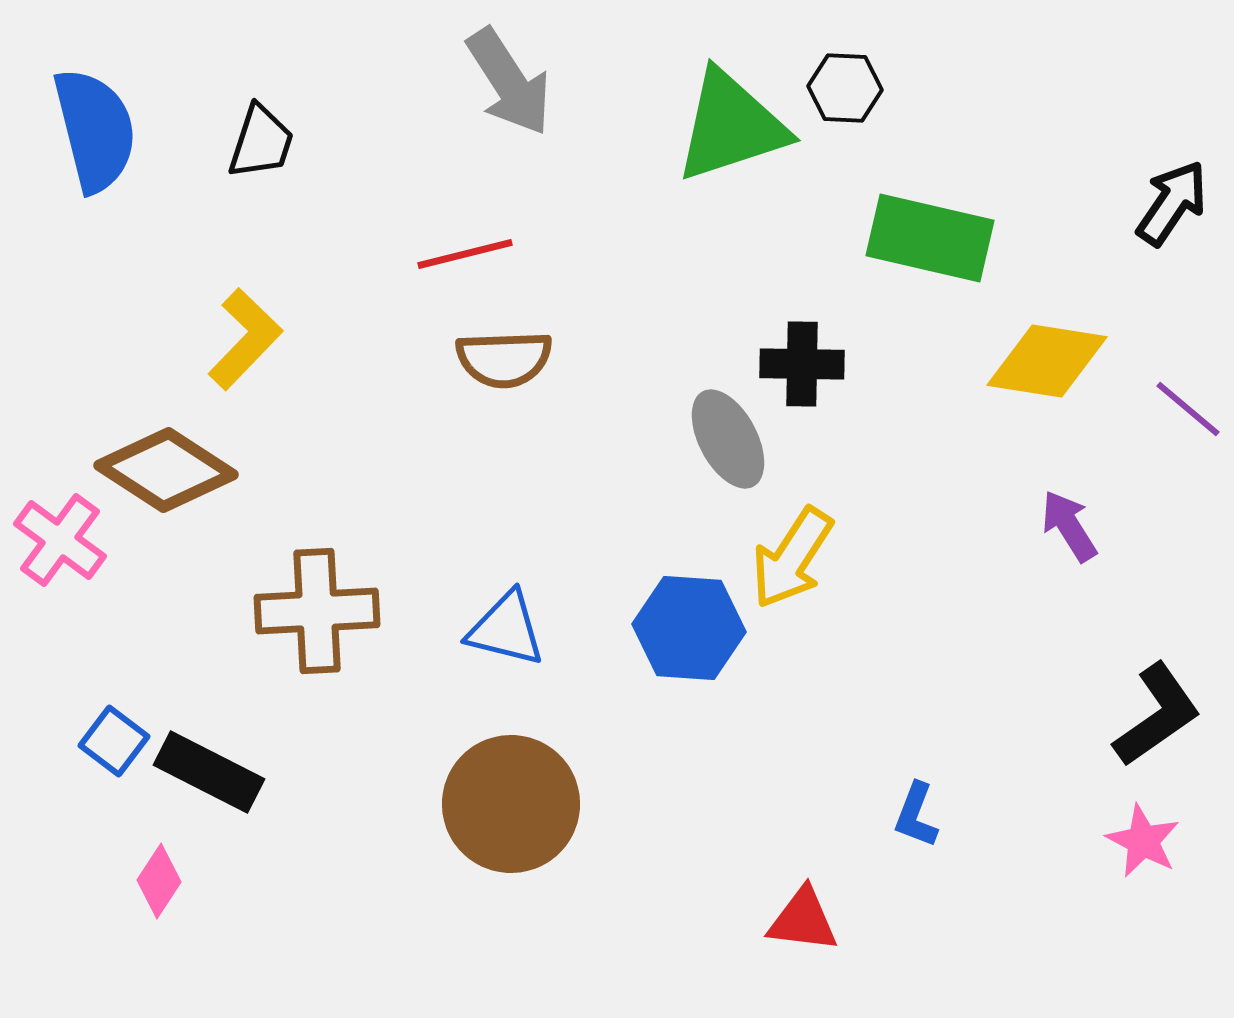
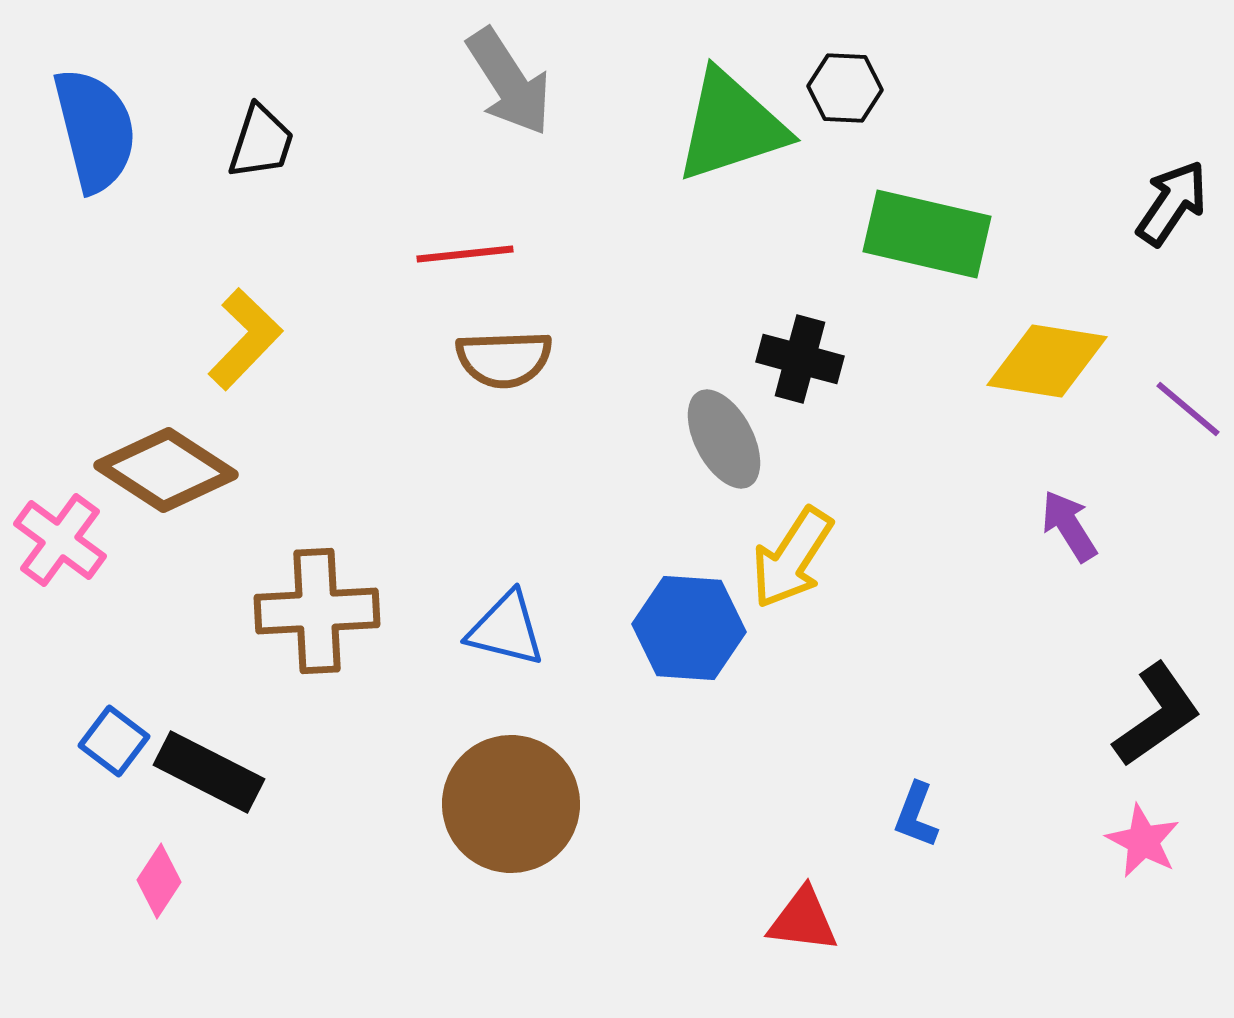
green rectangle: moved 3 px left, 4 px up
red line: rotated 8 degrees clockwise
black cross: moved 2 px left, 5 px up; rotated 14 degrees clockwise
gray ellipse: moved 4 px left
